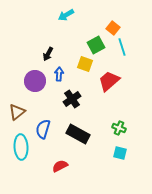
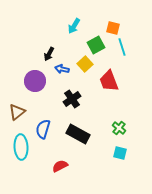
cyan arrow: moved 8 px right, 11 px down; rotated 28 degrees counterclockwise
orange square: rotated 24 degrees counterclockwise
black arrow: moved 1 px right
yellow square: rotated 28 degrees clockwise
blue arrow: moved 3 px right, 5 px up; rotated 80 degrees counterclockwise
red trapezoid: rotated 70 degrees counterclockwise
green cross: rotated 16 degrees clockwise
